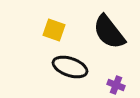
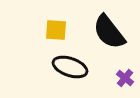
yellow square: moved 2 px right; rotated 15 degrees counterclockwise
purple cross: moved 9 px right, 7 px up; rotated 18 degrees clockwise
